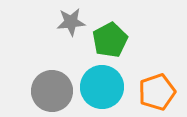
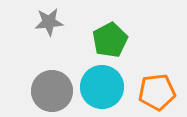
gray star: moved 22 px left
orange pentagon: rotated 12 degrees clockwise
